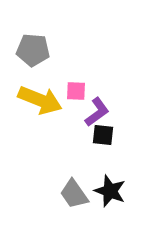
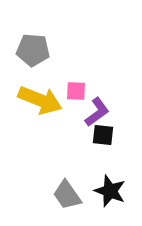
gray trapezoid: moved 7 px left, 1 px down
